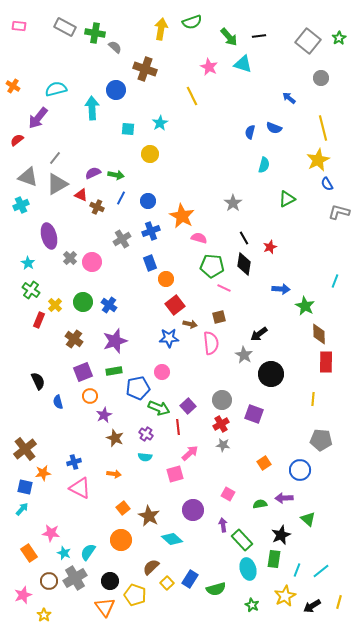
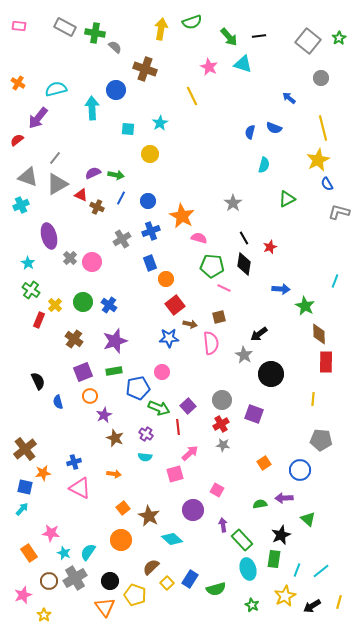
orange cross at (13, 86): moved 5 px right, 3 px up
pink square at (228, 494): moved 11 px left, 4 px up
